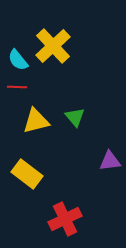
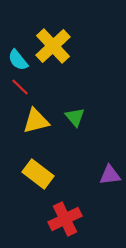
red line: moved 3 px right; rotated 42 degrees clockwise
purple triangle: moved 14 px down
yellow rectangle: moved 11 px right
